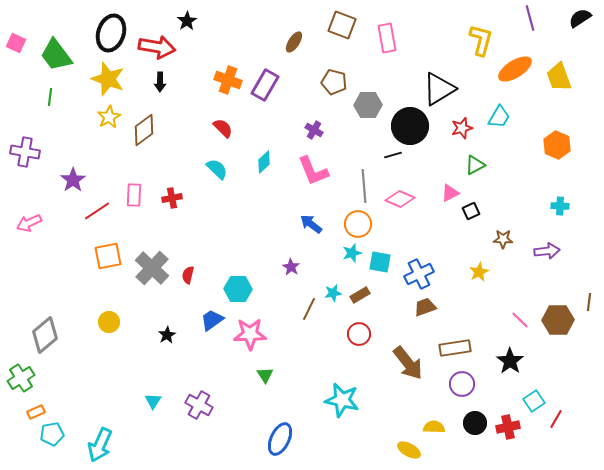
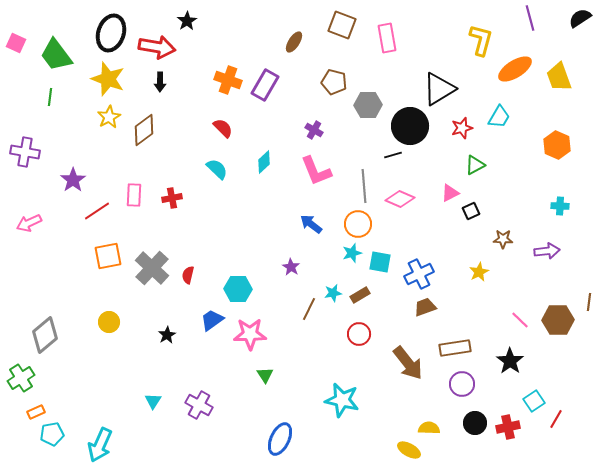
pink L-shape at (313, 171): moved 3 px right
yellow semicircle at (434, 427): moved 5 px left, 1 px down
